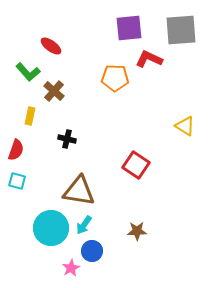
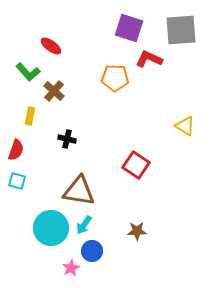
purple square: rotated 24 degrees clockwise
